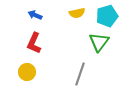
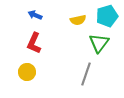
yellow semicircle: moved 1 px right, 7 px down
green triangle: moved 1 px down
gray line: moved 6 px right
